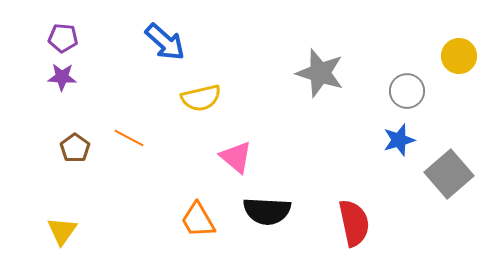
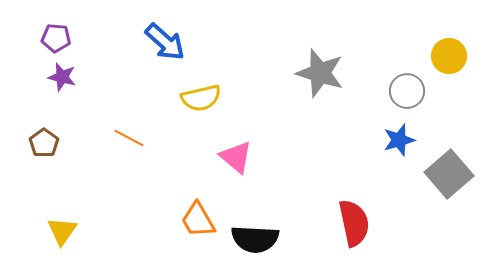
purple pentagon: moved 7 px left
yellow circle: moved 10 px left
purple star: rotated 12 degrees clockwise
brown pentagon: moved 31 px left, 5 px up
black semicircle: moved 12 px left, 28 px down
